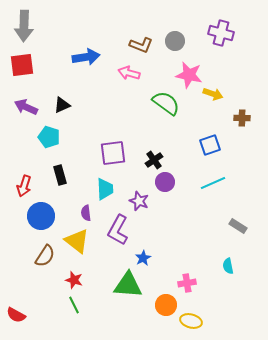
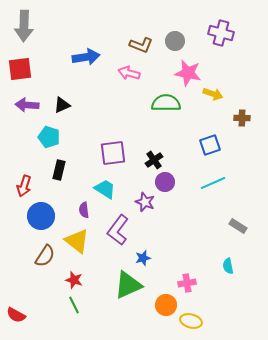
red square: moved 2 px left, 4 px down
pink star: moved 1 px left, 2 px up
green semicircle: rotated 36 degrees counterclockwise
purple arrow: moved 1 px right, 2 px up; rotated 20 degrees counterclockwise
black rectangle: moved 1 px left, 5 px up; rotated 30 degrees clockwise
cyan trapezoid: rotated 55 degrees counterclockwise
purple star: moved 6 px right, 1 px down
purple semicircle: moved 2 px left, 3 px up
purple L-shape: rotated 8 degrees clockwise
blue star: rotated 14 degrees clockwise
green triangle: rotated 28 degrees counterclockwise
